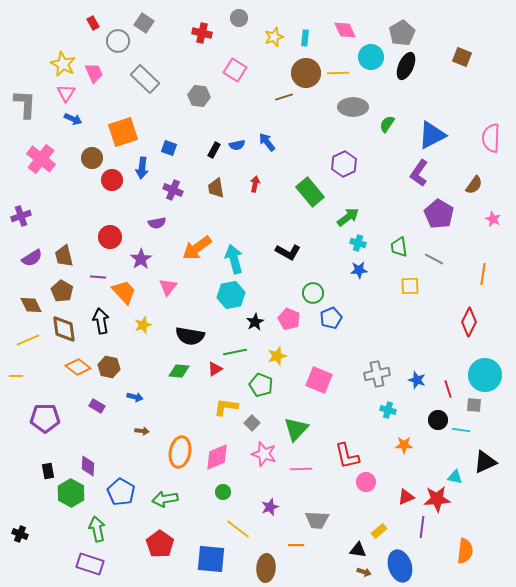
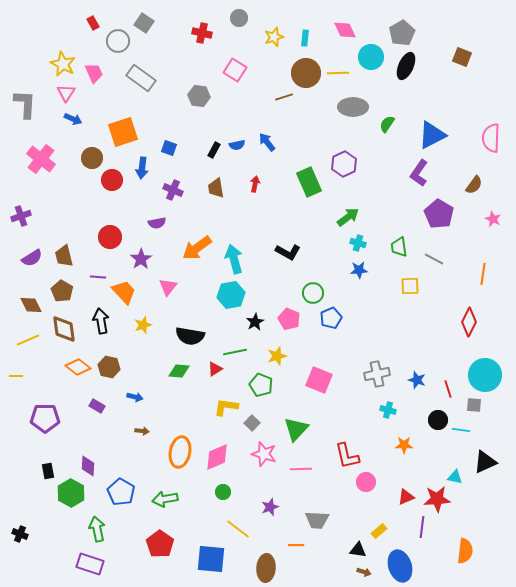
gray rectangle at (145, 79): moved 4 px left, 1 px up; rotated 8 degrees counterclockwise
green rectangle at (310, 192): moved 1 px left, 10 px up; rotated 16 degrees clockwise
